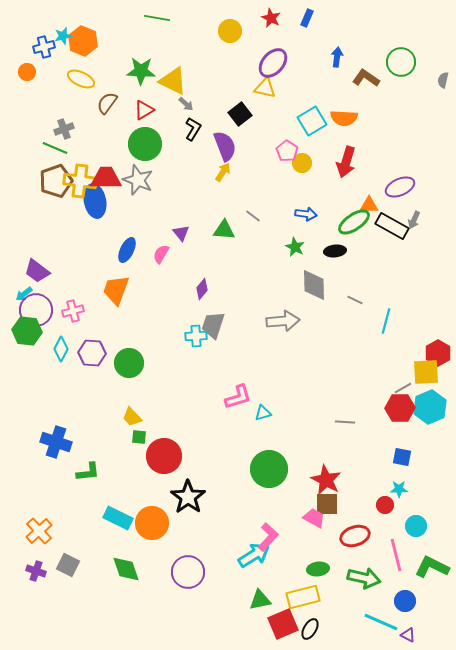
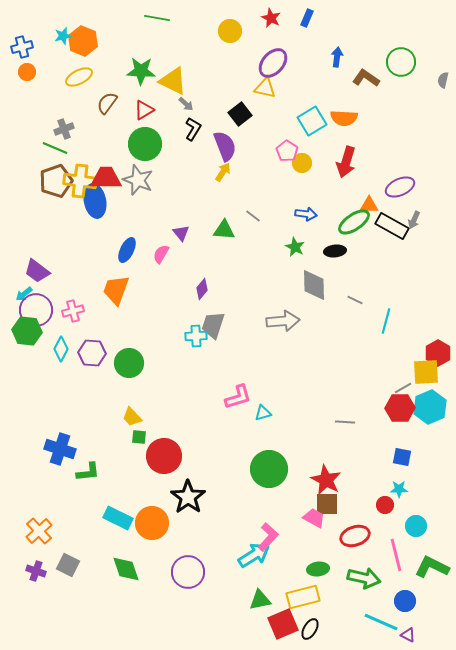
blue cross at (44, 47): moved 22 px left
yellow ellipse at (81, 79): moved 2 px left, 2 px up; rotated 52 degrees counterclockwise
blue cross at (56, 442): moved 4 px right, 7 px down
